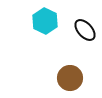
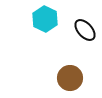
cyan hexagon: moved 2 px up
